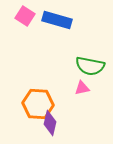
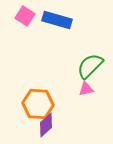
green semicircle: rotated 124 degrees clockwise
pink triangle: moved 4 px right, 1 px down
purple diamond: moved 4 px left, 2 px down; rotated 35 degrees clockwise
